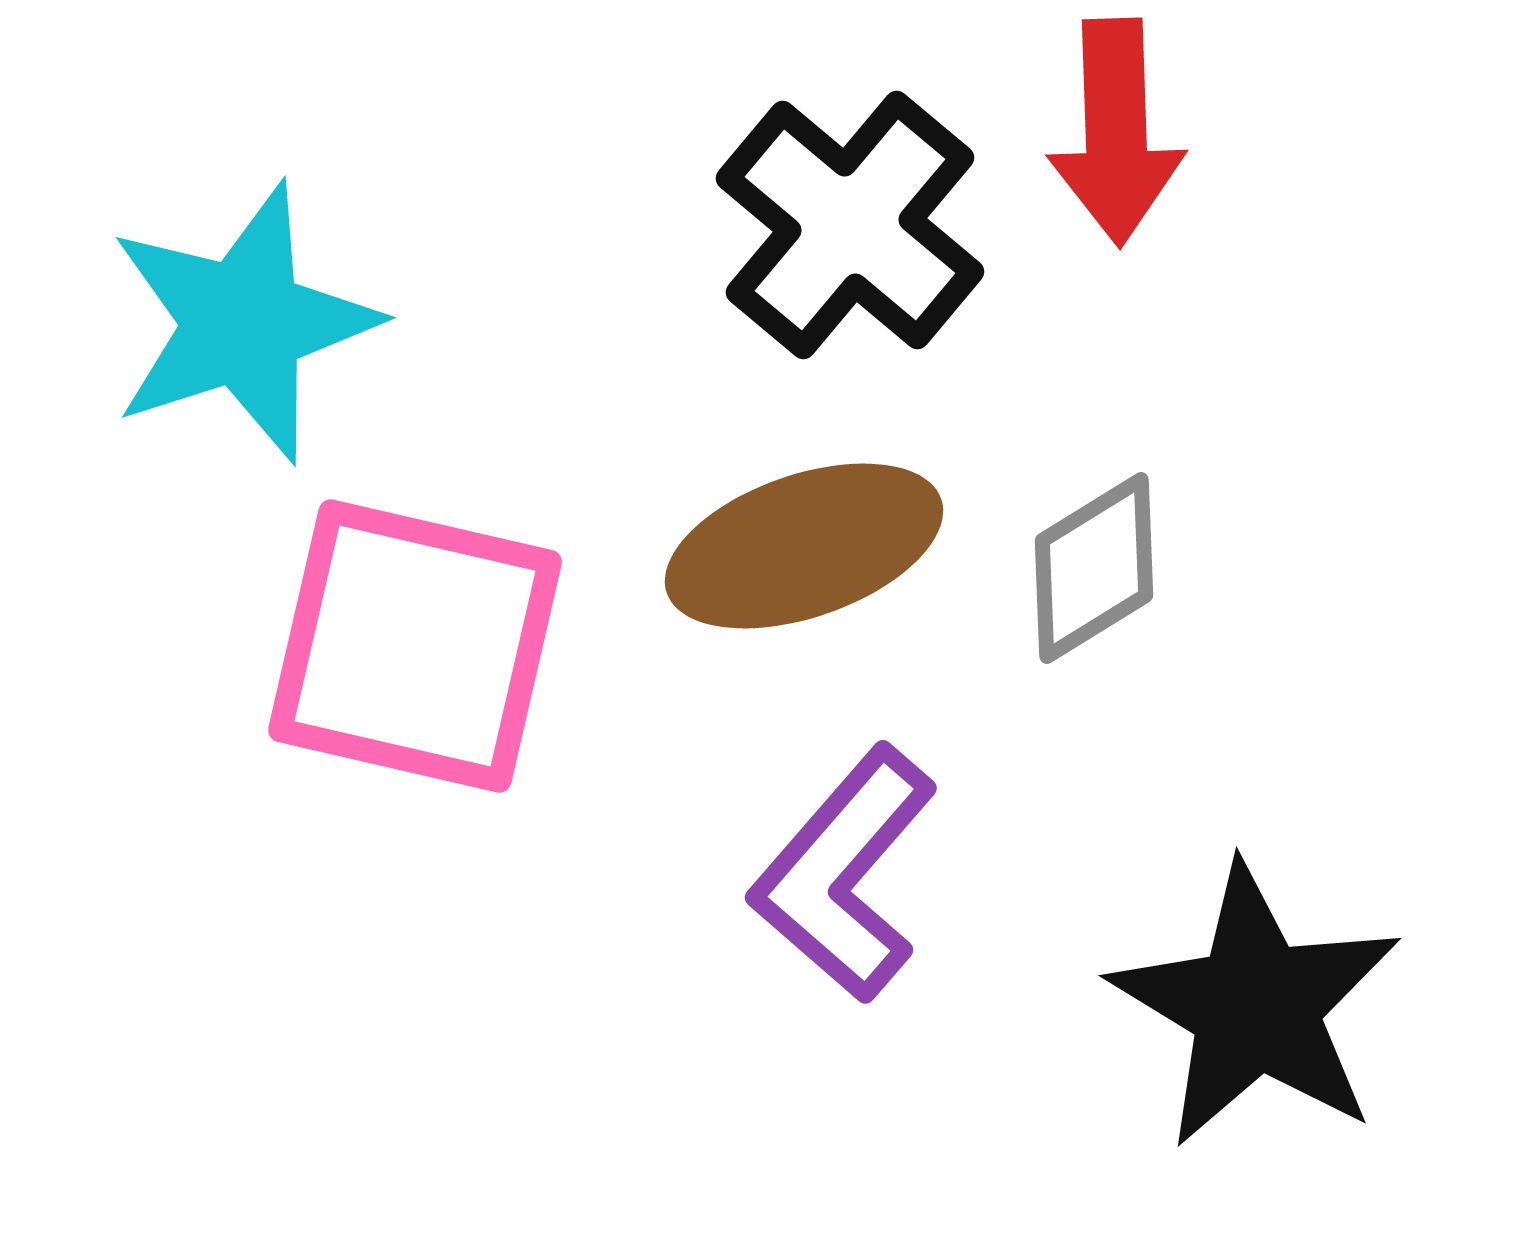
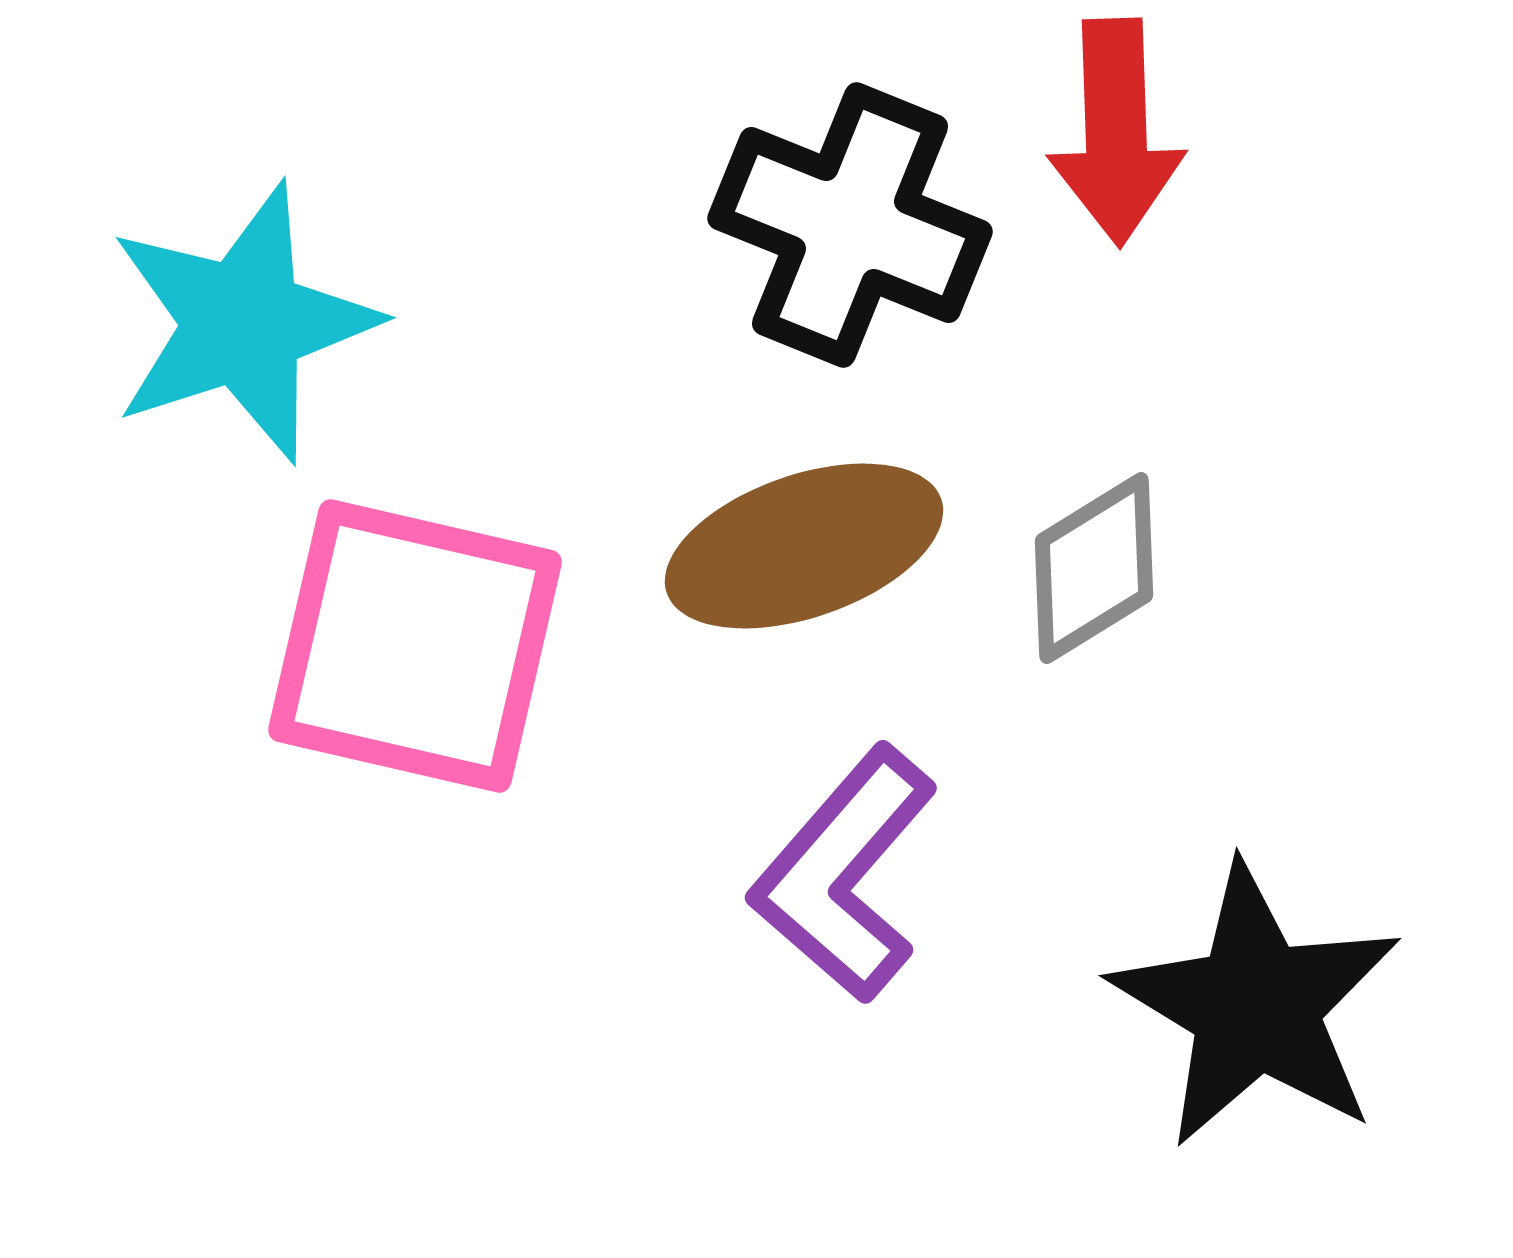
black cross: rotated 18 degrees counterclockwise
